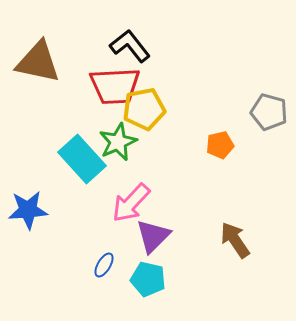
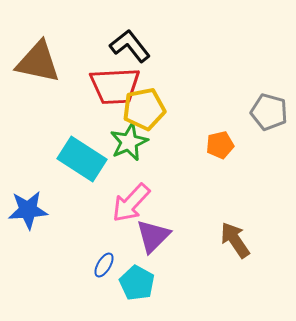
green star: moved 11 px right
cyan rectangle: rotated 15 degrees counterclockwise
cyan pentagon: moved 11 px left, 4 px down; rotated 16 degrees clockwise
